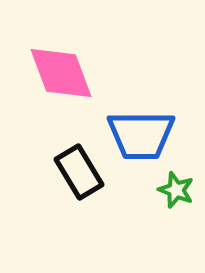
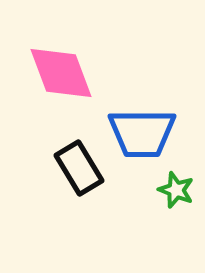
blue trapezoid: moved 1 px right, 2 px up
black rectangle: moved 4 px up
